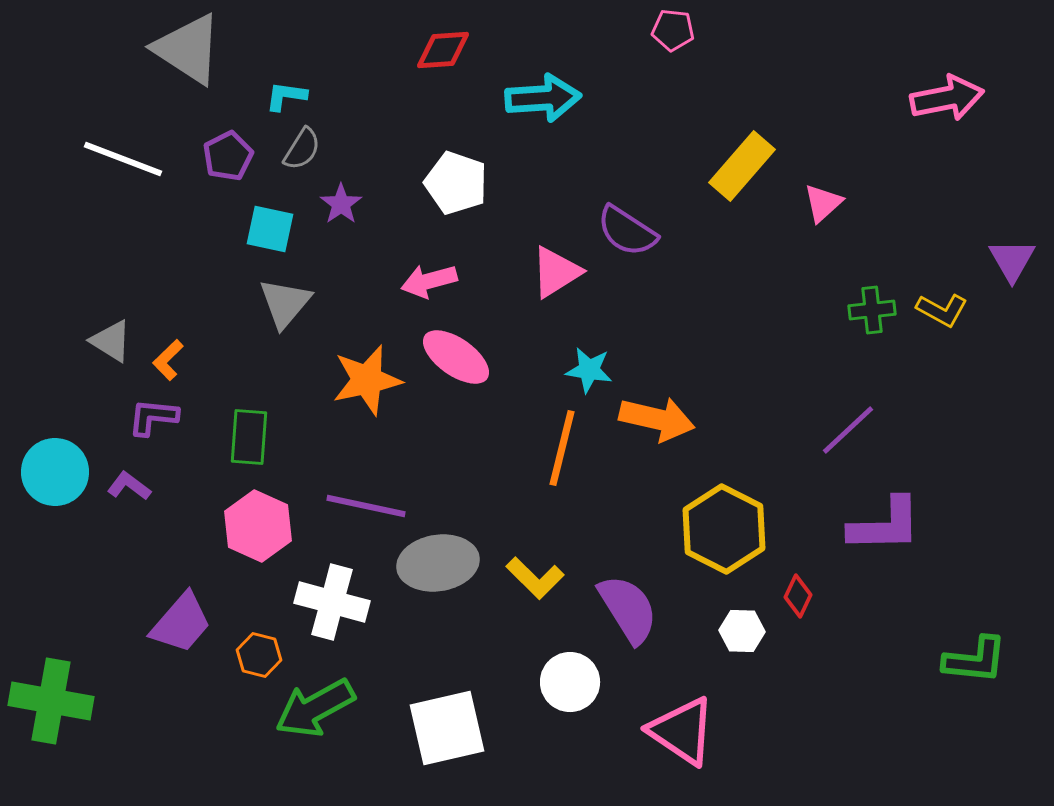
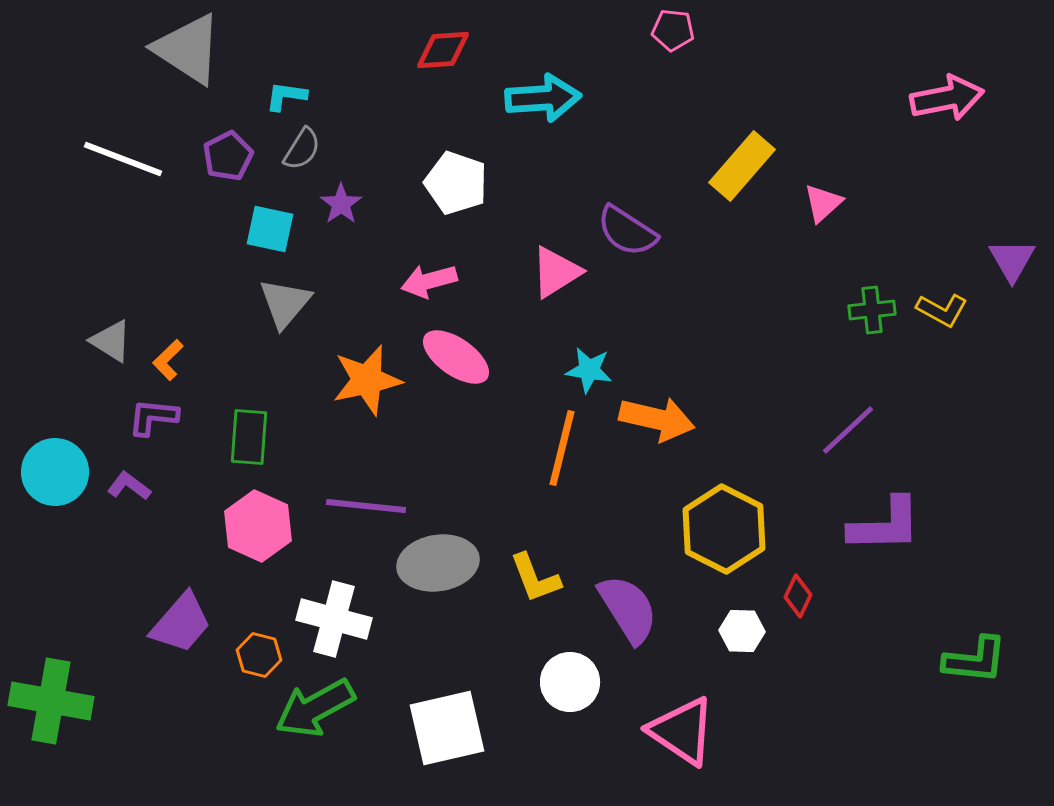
purple line at (366, 506): rotated 6 degrees counterclockwise
yellow L-shape at (535, 578): rotated 24 degrees clockwise
white cross at (332, 602): moved 2 px right, 17 px down
